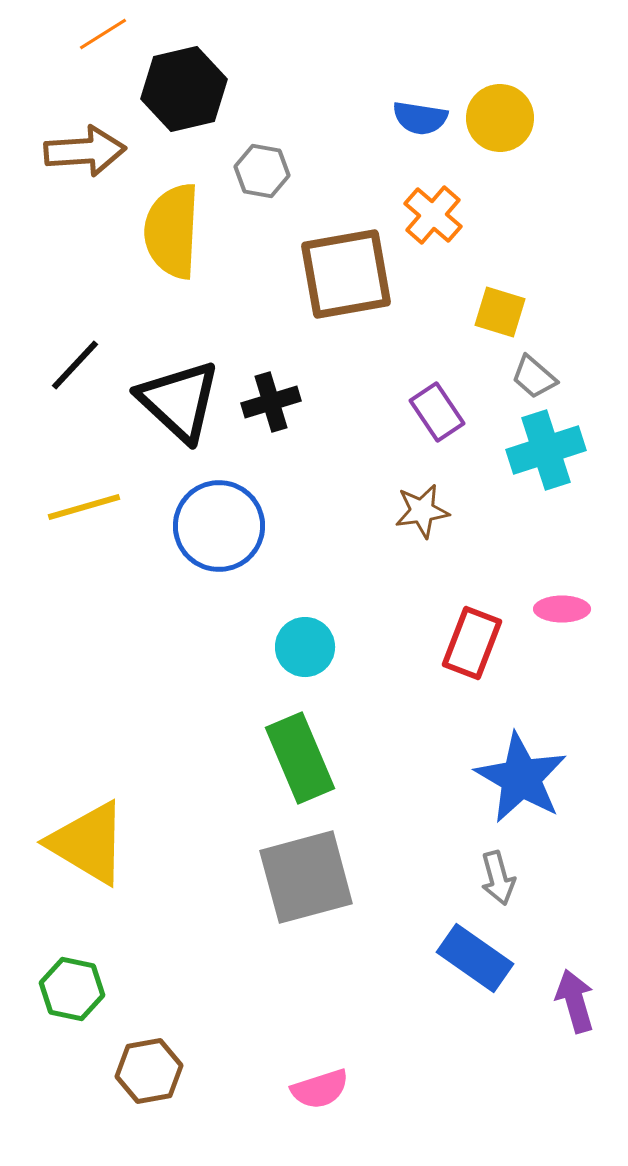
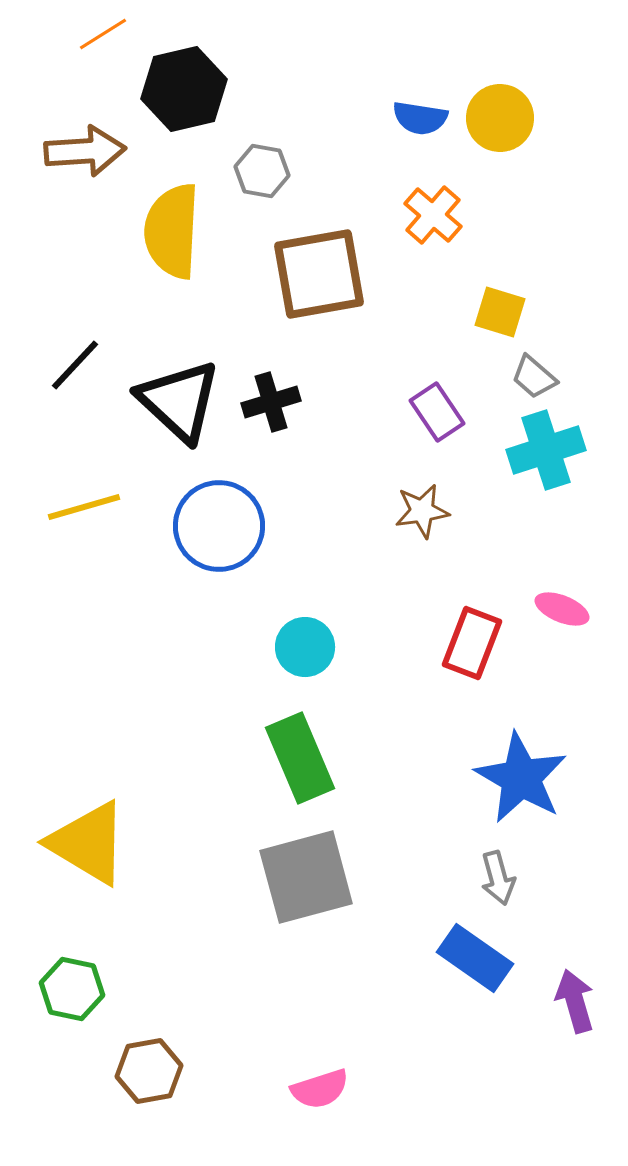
brown square: moved 27 px left
pink ellipse: rotated 22 degrees clockwise
